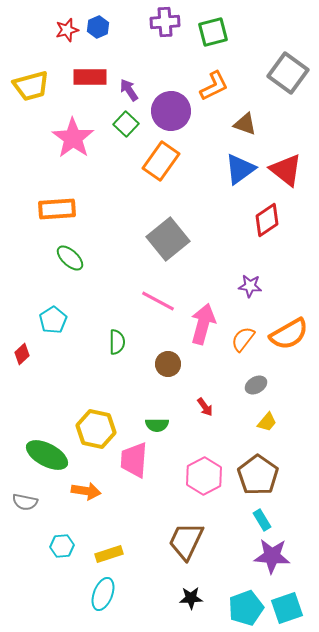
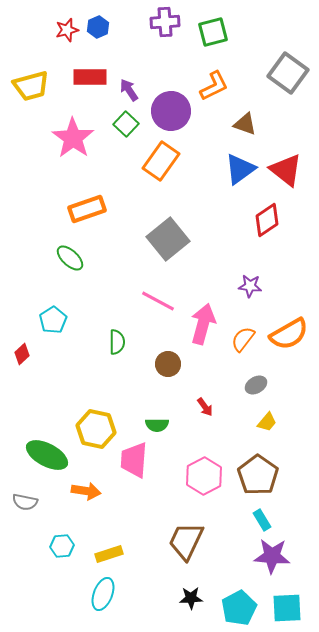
orange rectangle at (57, 209): moved 30 px right; rotated 15 degrees counterclockwise
cyan pentagon at (246, 608): moved 7 px left; rotated 8 degrees counterclockwise
cyan square at (287, 608): rotated 16 degrees clockwise
